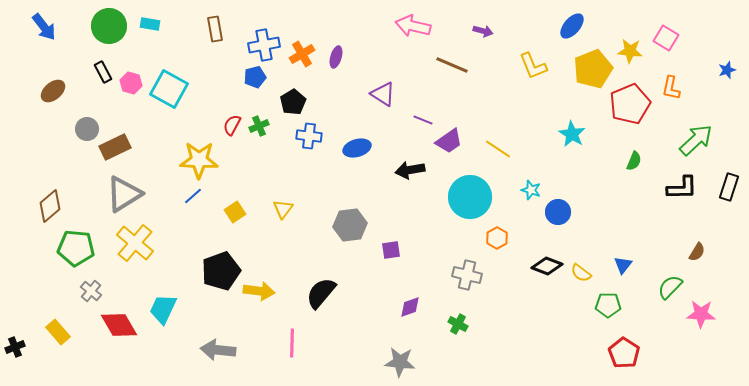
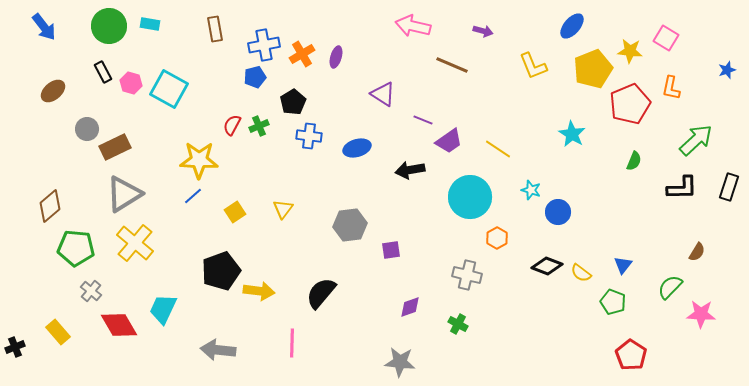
green pentagon at (608, 305): moved 5 px right, 3 px up; rotated 20 degrees clockwise
red pentagon at (624, 353): moved 7 px right, 2 px down
